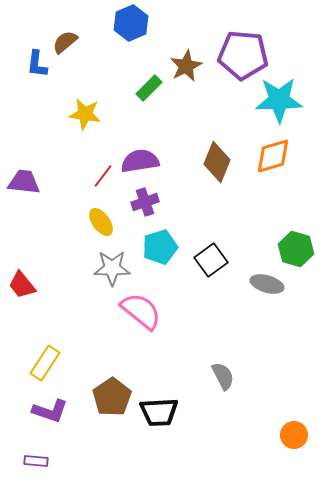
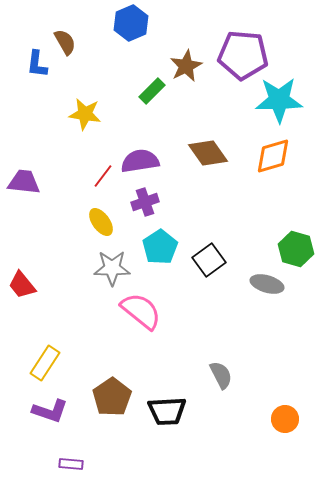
brown semicircle: rotated 100 degrees clockwise
green rectangle: moved 3 px right, 3 px down
brown diamond: moved 9 px left, 9 px up; rotated 57 degrees counterclockwise
cyan pentagon: rotated 16 degrees counterclockwise
black square: moved 2 px left
gray semicircle: moved 2 px left, 1 px up
black trapezoid: moved 8 px right, 1 px up
orange circle: moved 9 px left, 16 px up
purple rectangle: moved 35 px right, 3 px down
